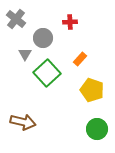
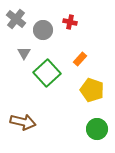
red cross: rotated 16 degrees clockwise
gray circle: moved 8 px up
gray triangle: moved 1 px left, 1 px up
